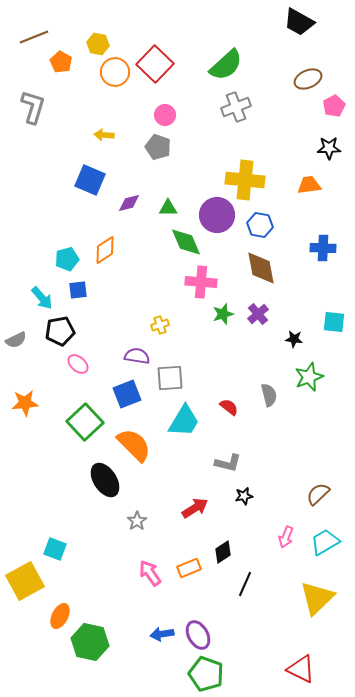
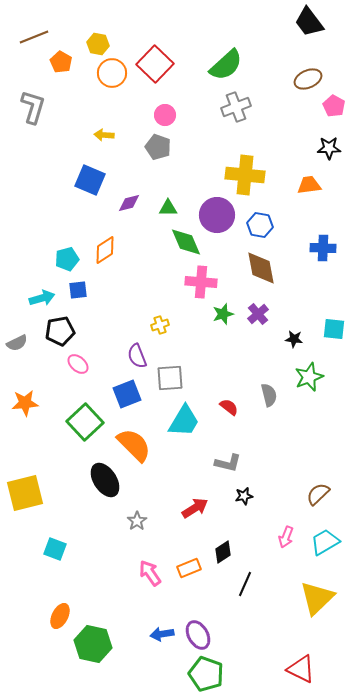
black trapezoid at (299, 22): moved 10 px right; rotated 24 degrees clockwise
orange circle at (115, 72): moved 3 px left, 1 px down
pink pentagon at (334, 106): rotated 15 degrees counterclockwise
yellow cross at (245, 180): moved 5 px up
cyan arrow at (42, 298): rotated 65 degrees counterclockwise
cyan square at (334, 322): moved 7 px down
gray semicircle at (16, 340): moved 1 px right, 3 px down
purple semicircle at (137, 356): rotated 120 degrees counterclockwise
yellow square at (25, 581): moved 88 px up; rotated 15 degrees clockwise
green hexagon at (90, 642): moved 3 px right, 2 px down
